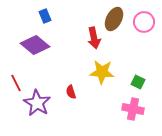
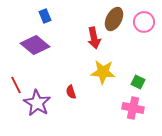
yellow star: moved 1 px right
red line: moved 2 px down
pink cross: moved 1 px up
